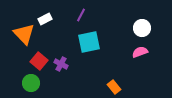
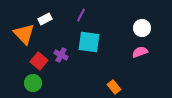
cyan square: rotated 20 degrees clockwise
purple cross: moved 9 px up
green circle: moved 2 px right
